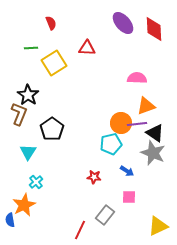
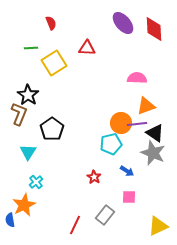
red star: rotated 24 degrees clockwise
red line: moved 5 px left, 5 px up
